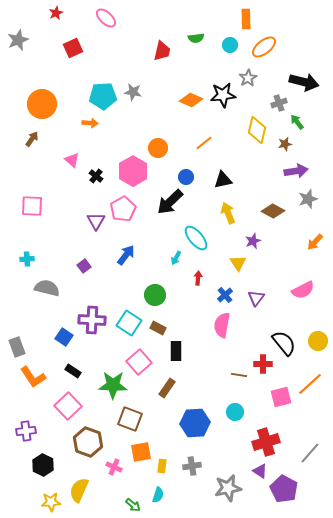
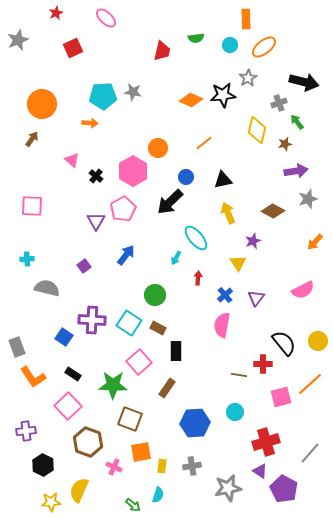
black rectangle at (73, 371): moved 3 px down
